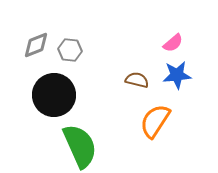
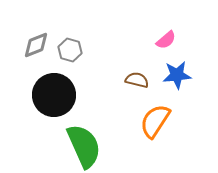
pink semicircle: moved 7 px left, 3 px up
gray hexagon: rotated 10 degrees clockwise
green semicircle: moved 4 px right
